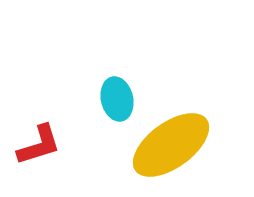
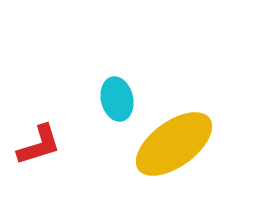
yellow ellipse: moved 3 px right, 1 px up
